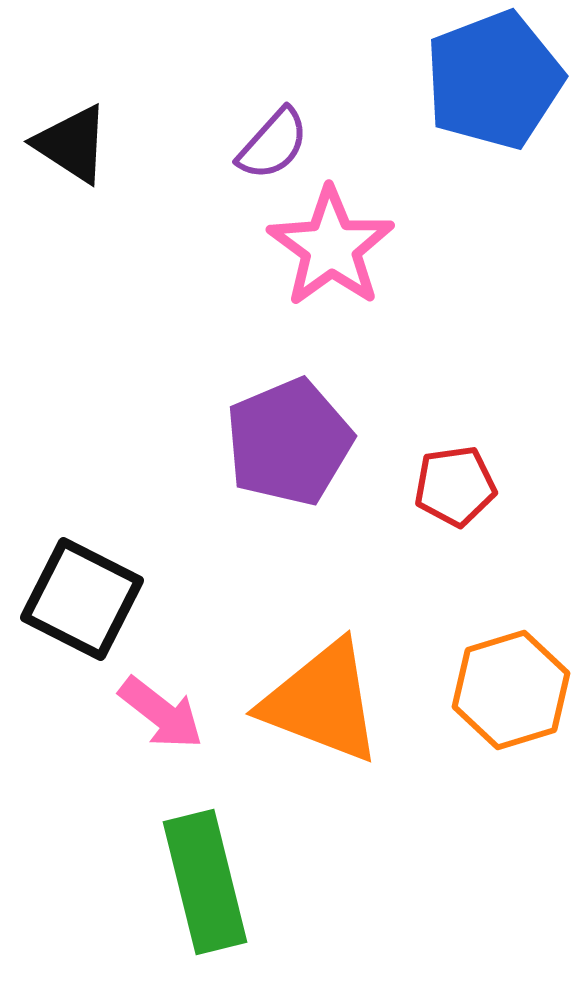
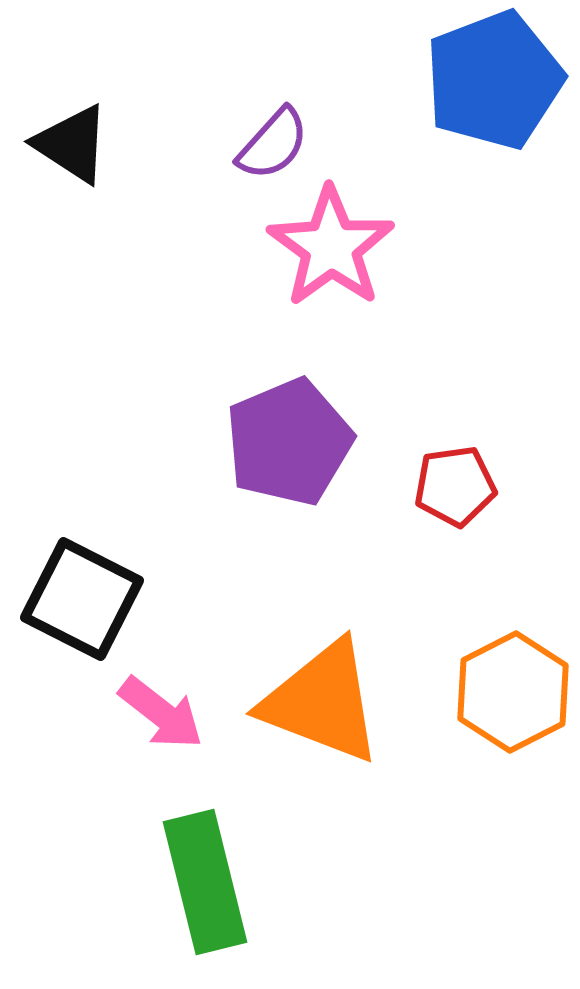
orange hexagon: moved 2 px right, 2 px down; rotated 10 degrees counterclockwise
